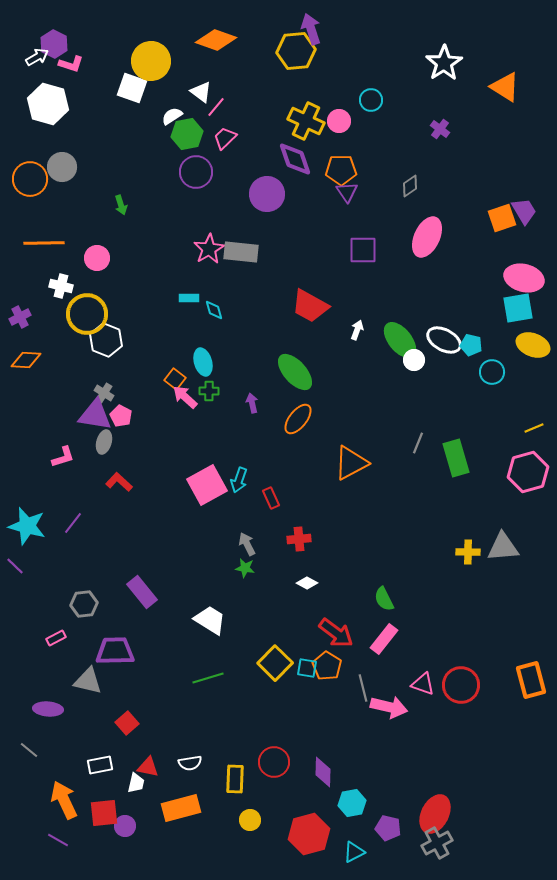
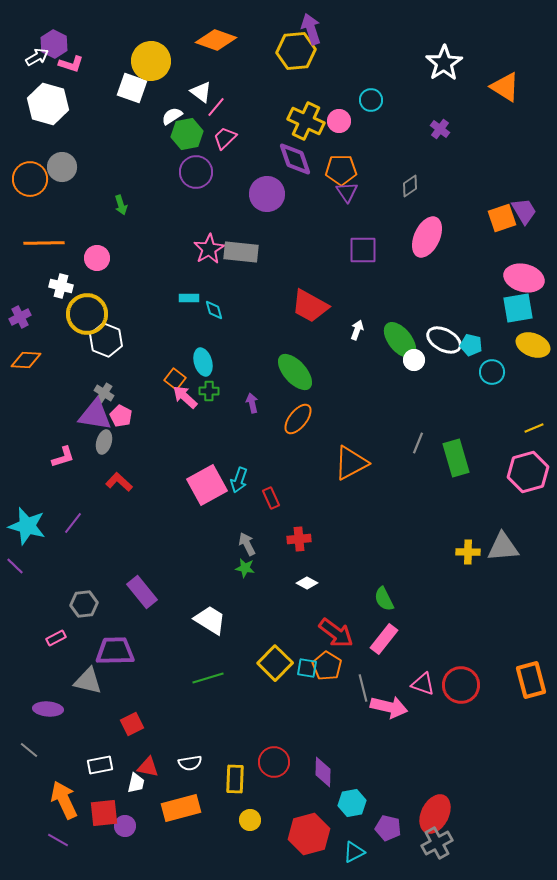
red square at (127, 723): moved 5 px right, 1 px down; rotated 15 degrees clockwise
